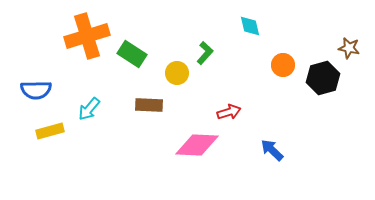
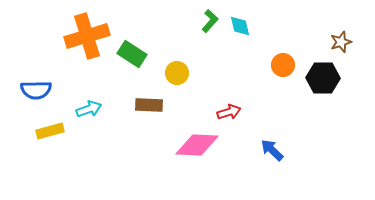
cyan diamond: moved 10 px left
brown star: moved 8 px left, 6 px up; rotated 30 degrees counterclockwise
green L-shape: moved 5 px right, 32 px up
black hexagon: rotated 16 degrees clockwise
cyan arrow: rotated 150 degrees counterclockwise
